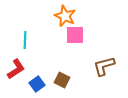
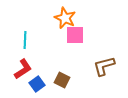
orange star: moved 2 px down
red L-shape: moved 7 px right
